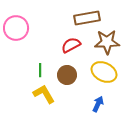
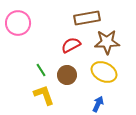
pink circle: moved 2 px right, 5 px up
green line: moved 1 px right; rotated 32 degrees counterclockwise
yellow L-shape: moved 1 px down; rotated 10 degrees clockwise
